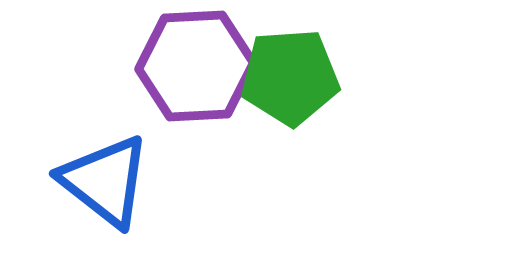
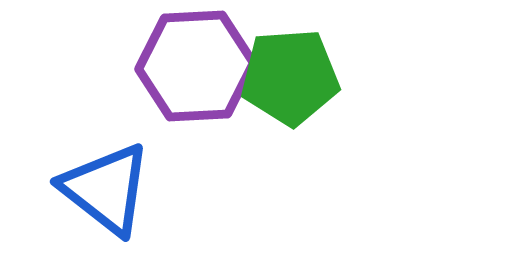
blue triangle: moved 1 px right, 8 px down
